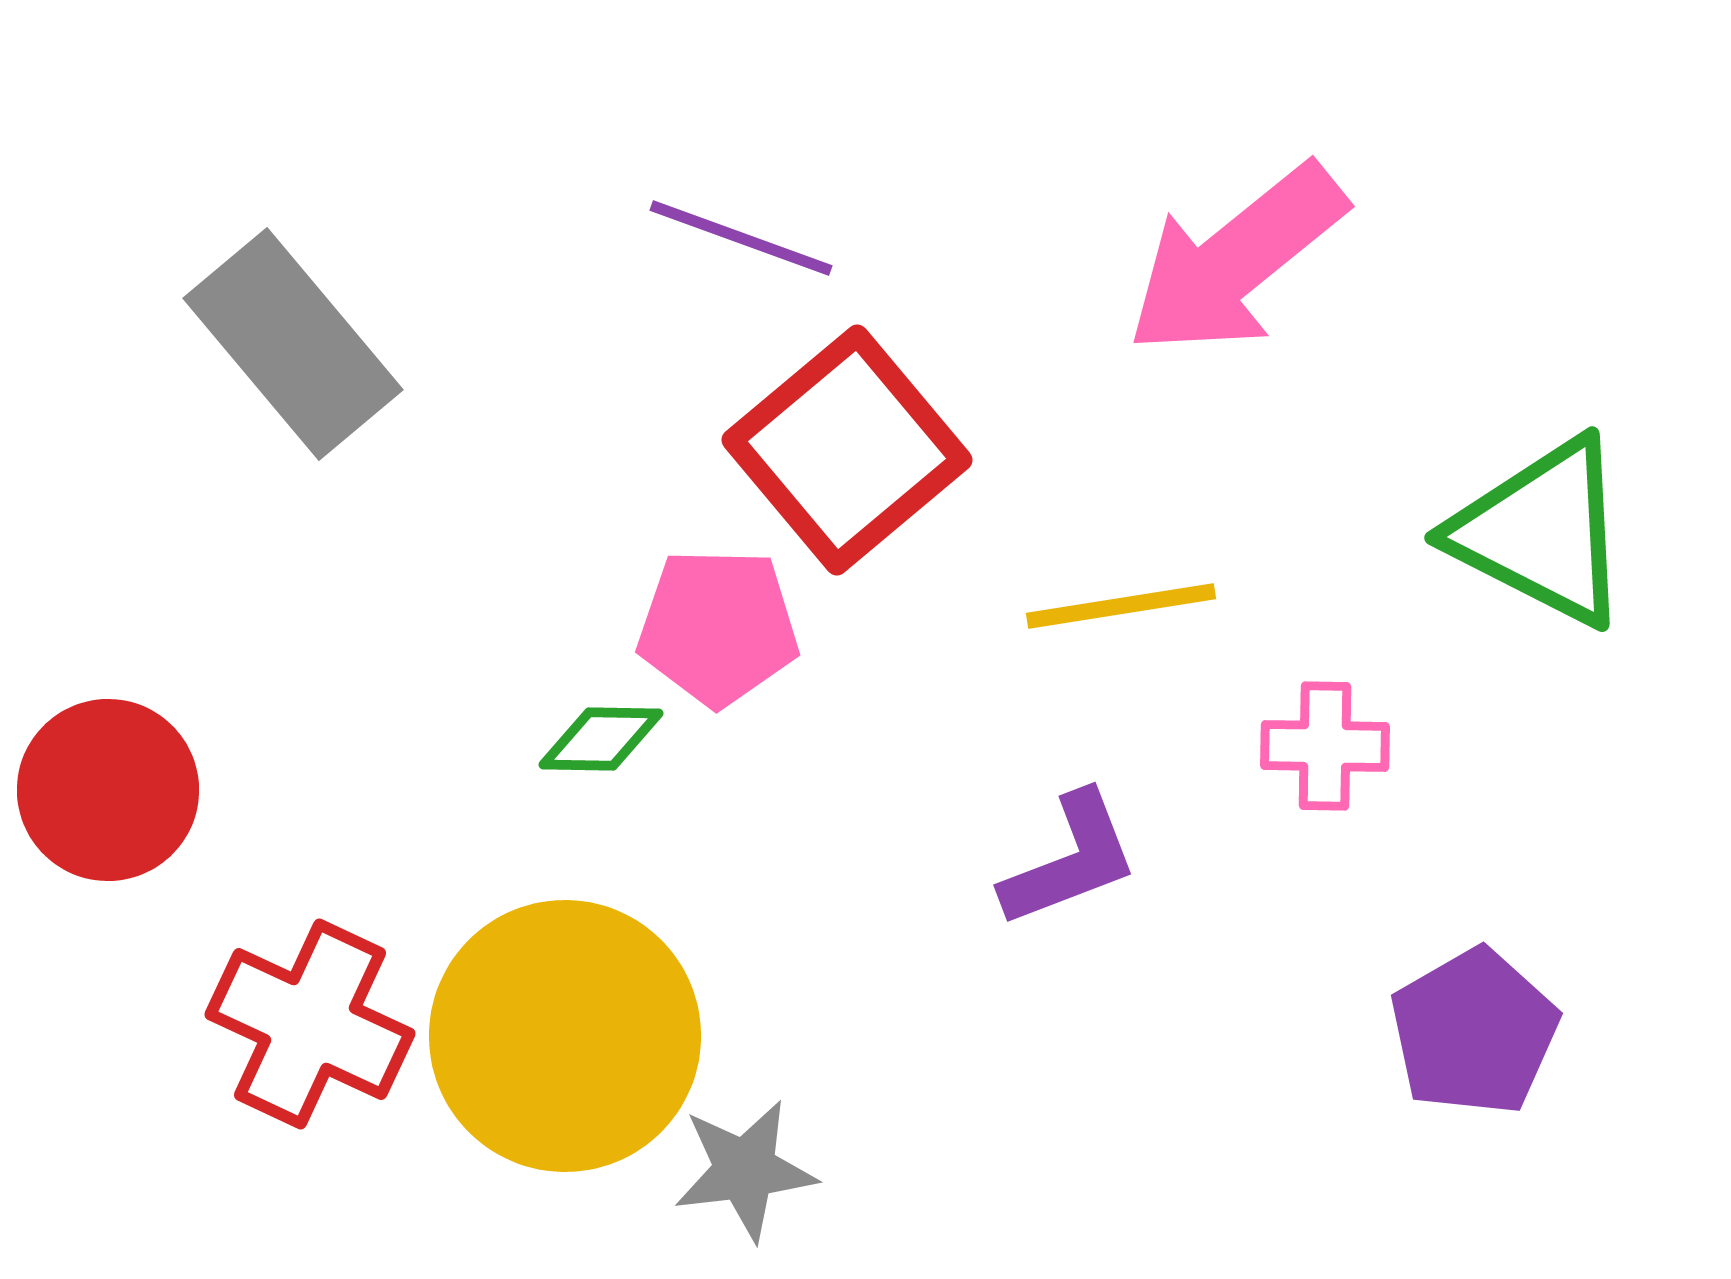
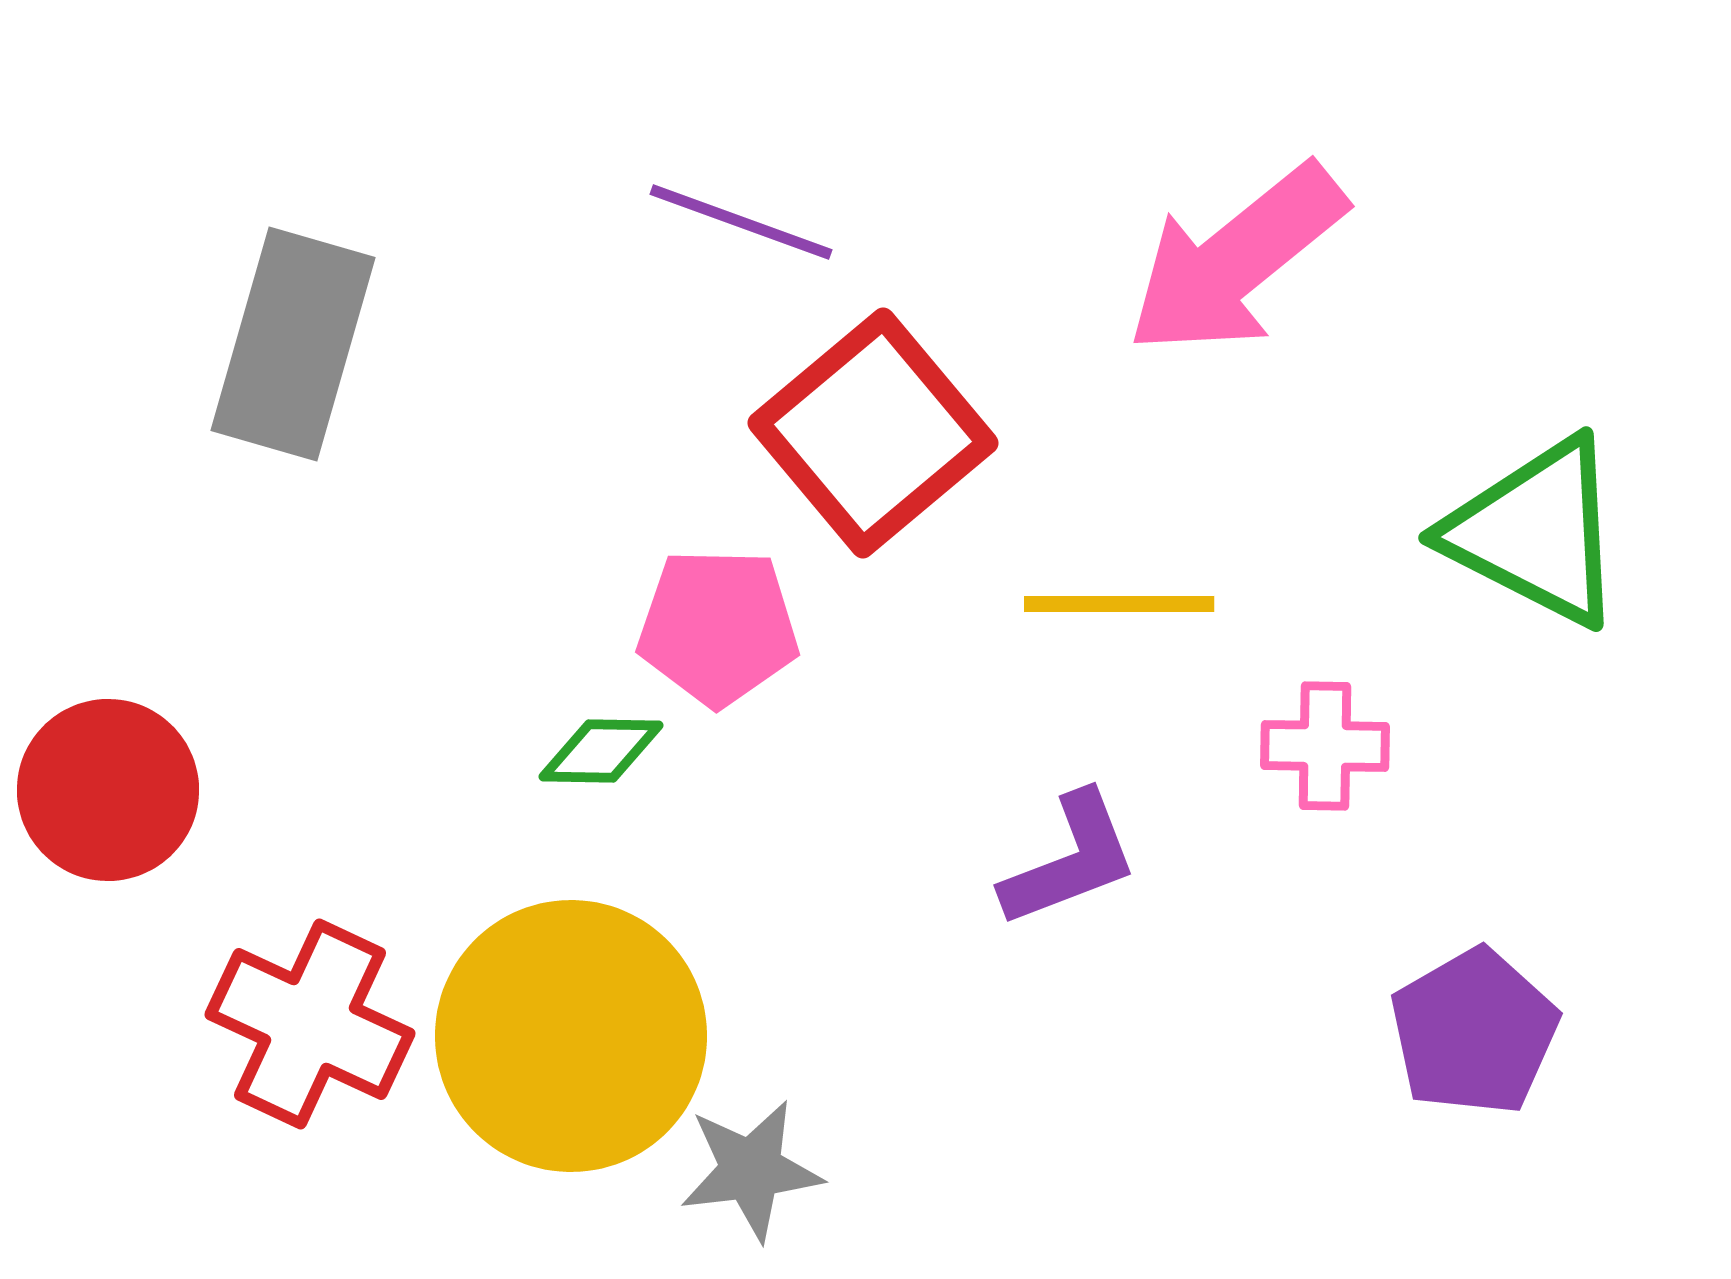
purple line: moved 16 px up
gray rectangle: rotated 56 degrees clockwise
red square: moved 26 px right, 17 px up
green triangle: moved 6 px left
yellow line: moved 2 px left, 2 px up; rotated 9 degrees clockwise
green diamond: moved 12 px down
yellow circle: moved 6 px right
gray star: moved 6 px right
